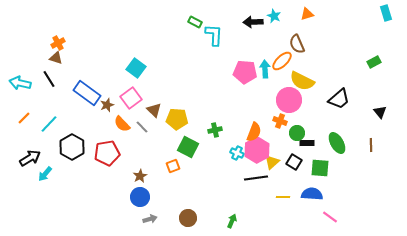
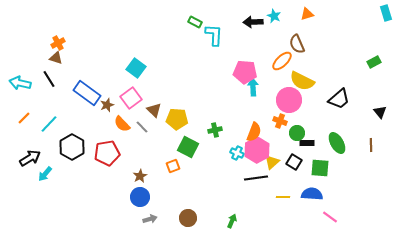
cyan arrow at (265, 69): moved 12 px left, 18 px down
